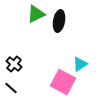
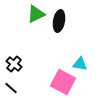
cyan triangle: rotated 42 degrees clockwise
